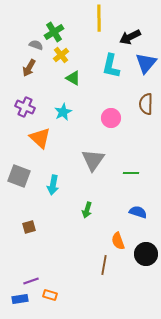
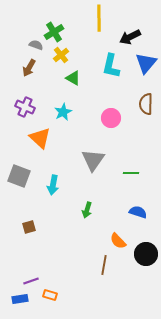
orange semicircle: rotated 24 degrees counterclockwise
